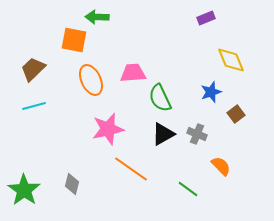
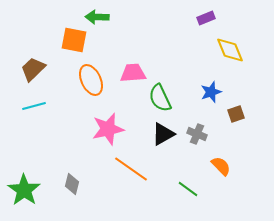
yellow diamond: moved 1 px left, 10 px up
brown square: rotated 18 degrees clockwise
